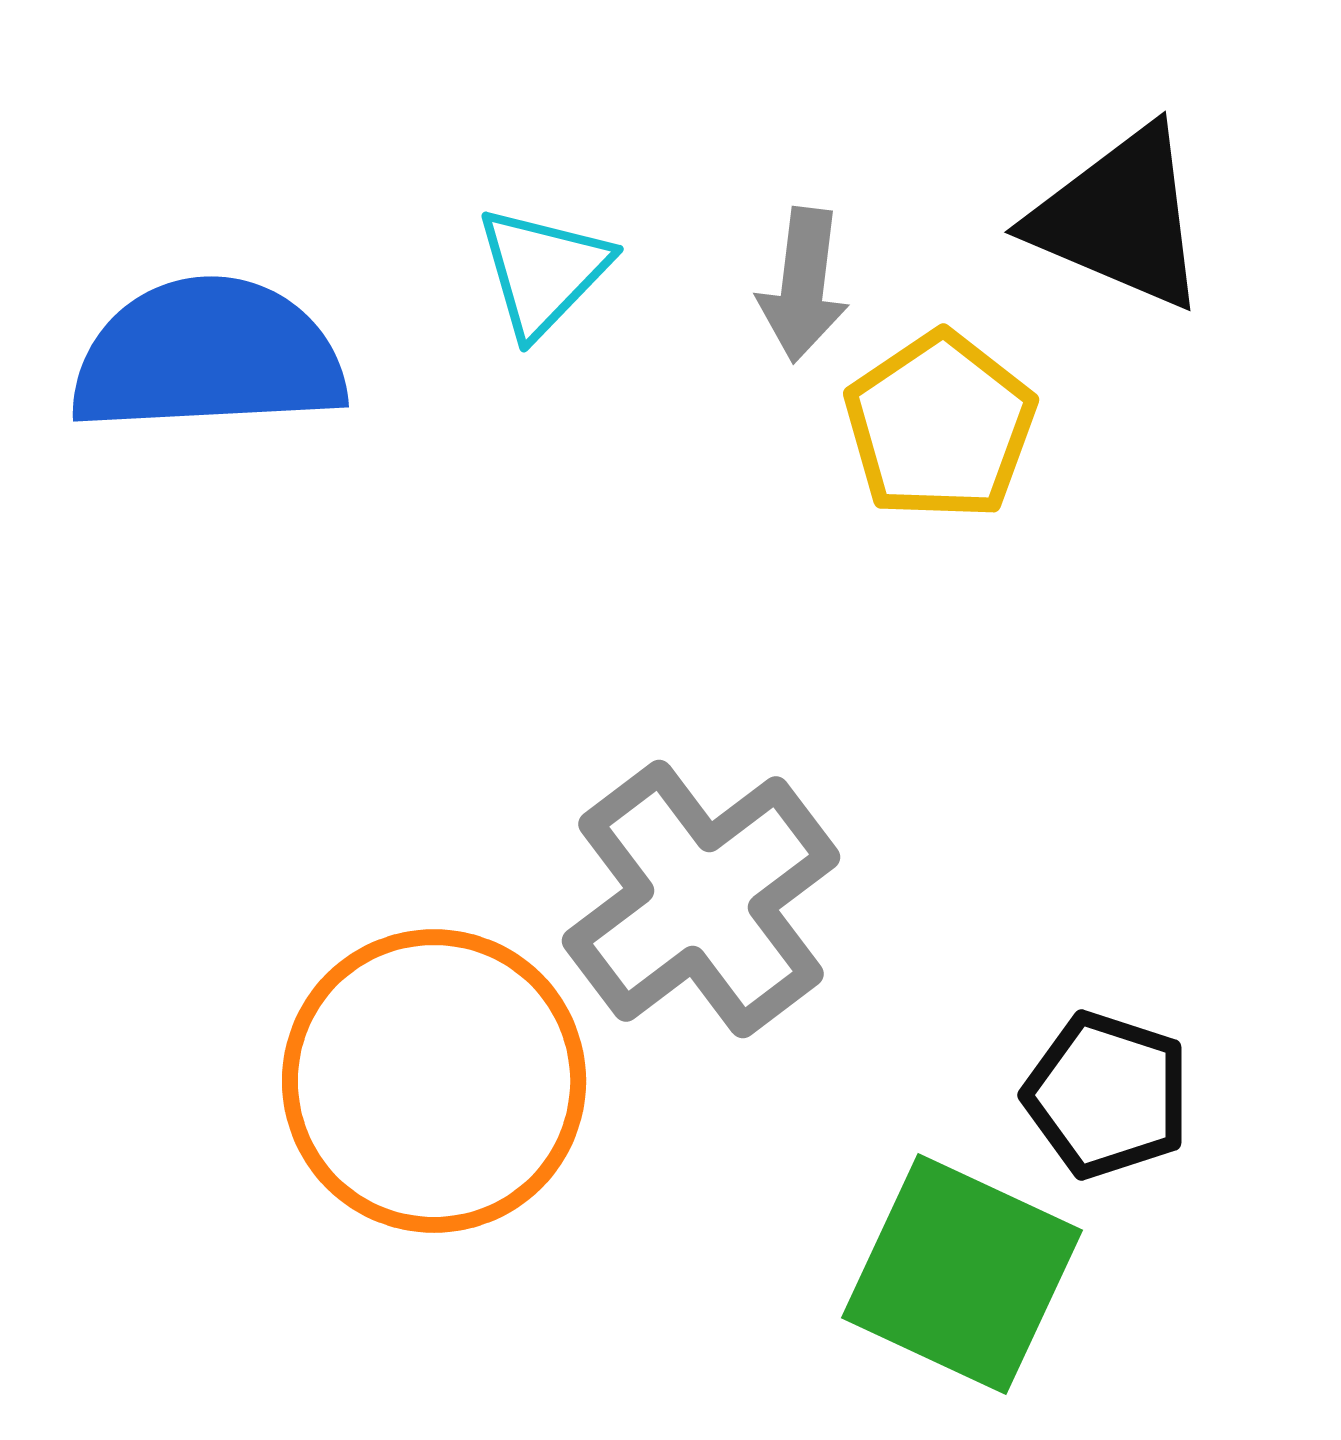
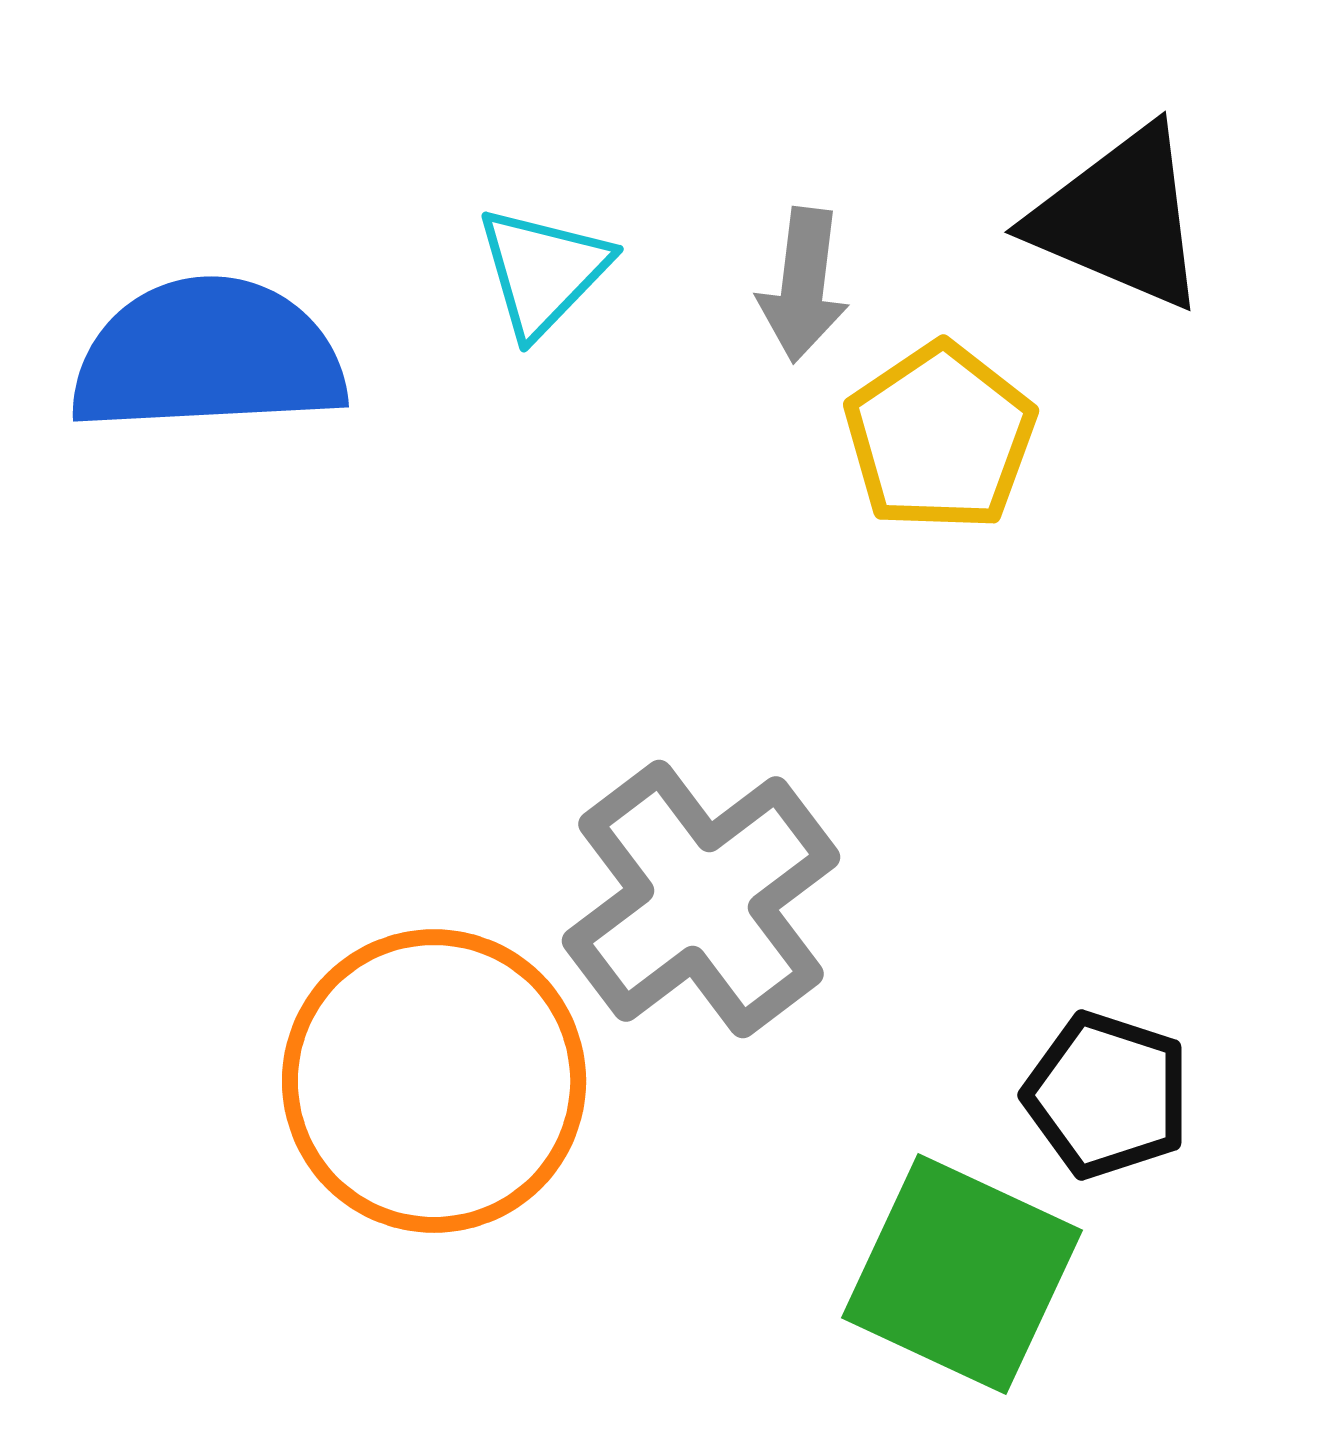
yellow pentagon: moved 11 px down
